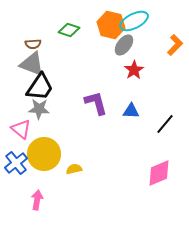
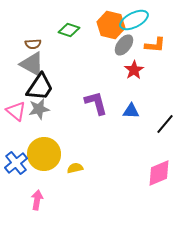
cyan ellipse: moved 1 px up
orange L-shape: moved 20 px left; rotated 50 degrees clockwise
gray triangle: rotated 8 degrees clockwise
gray star: rotated 15 degrees counterclockwise
pink triangle: moved 5 px left, 18 px up
yellow semicircle: moved 1 px right, 1 px up
